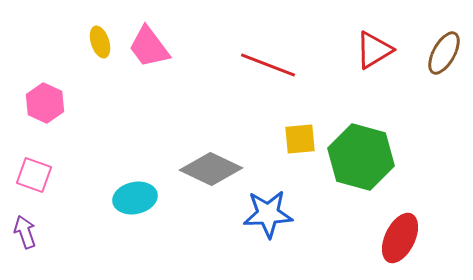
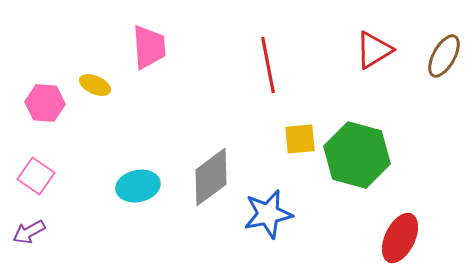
yellow ellipse: moved 5 px left, 43 px down; rotated 48 degrees counterclockwise
pink trapezoid: rotated 147 degrees counterclockwise
brown ellipse: moved 3 px down
red line: rotated 58 degrees clockwise
pink hexagon: rotated 21 degrees counterclockwise
green hexagon: moved 4 px left, 2 px up
gray diamond: moved 8 px down; rotated 62 degrees counterclockwise
pink square: moved 2 px right, 1 px down; rotated 15 degrees clockwise
cyan ellipse: moved 3 px right, 12 px up
blue star: rotated 9 degrees counterclockwise
purple arrow: moved 4 px right; rotated 100 degrees counterclockwise
